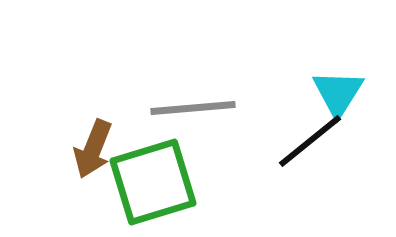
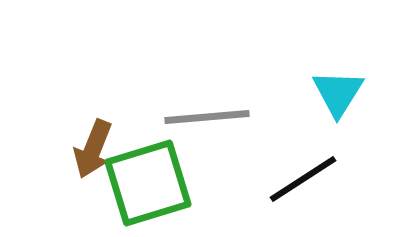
gray line: moved 14 px right, 9 px down
black line: moved 7 px left, 38 px down; rotated 6 degrees clockwise
green square: moved 5 px left, 1 px down
